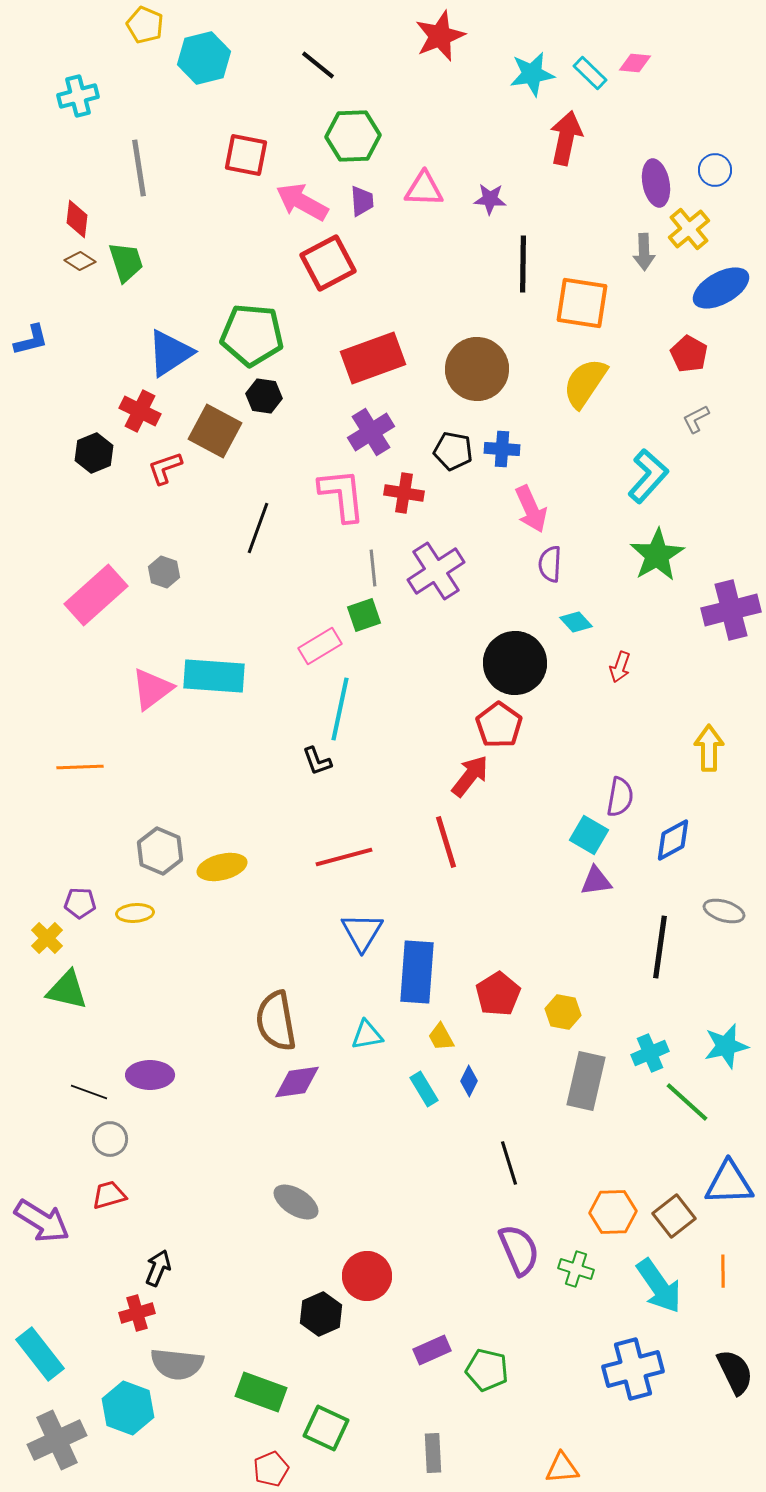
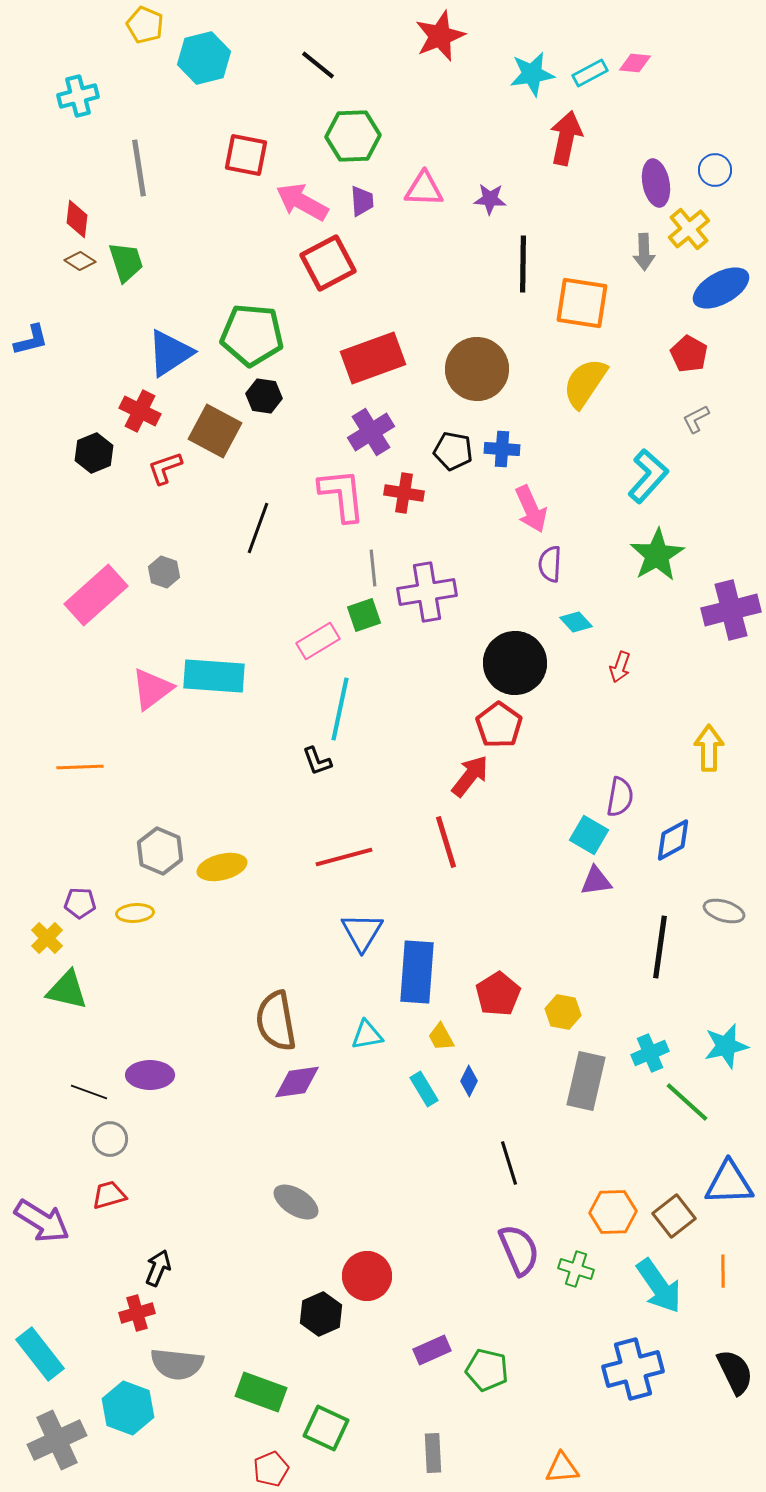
cyan rectangle at (590, 73): rotated 72 degrees counterclockwise
purple cross at (436, 571): moved 9 px left, 21 px down; rotated 24 degrees clockwise
pink rectangle at (320, 646): moved 2 px left, 5 px up
